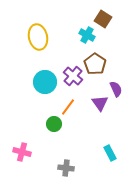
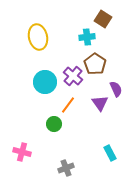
cyan cross: moved 2 px down; rotated 35 degrees counterclockwise
orange line: moved 2 px up
gray cross: rotated 28 degrees counterclockwise
